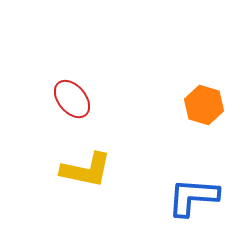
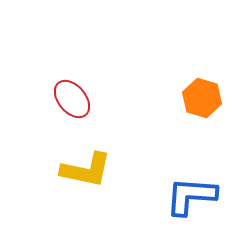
orange hexagon: moved 2 px left, 7 px up
blue L-shape: moved 2 px left, 1 px up
